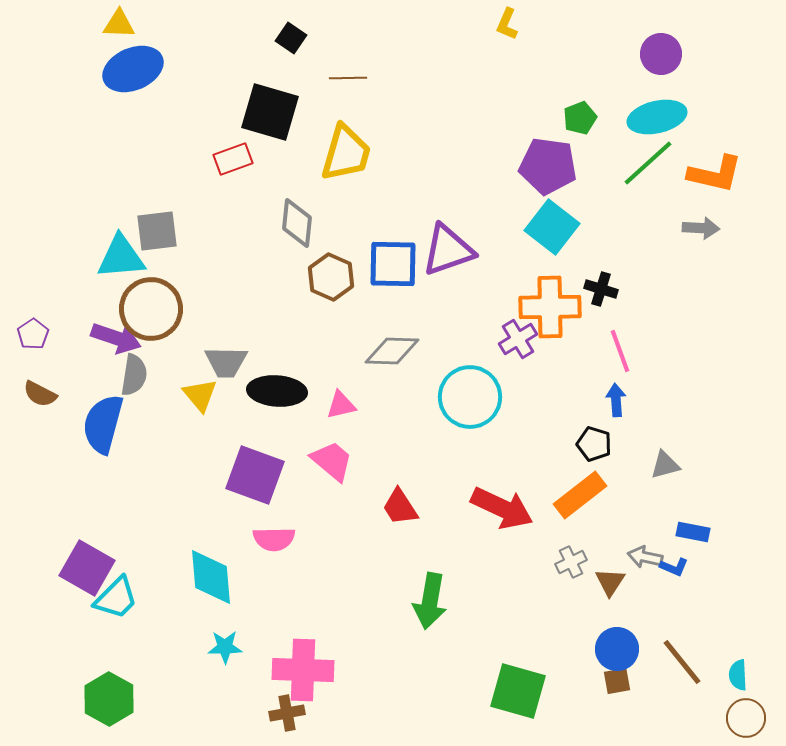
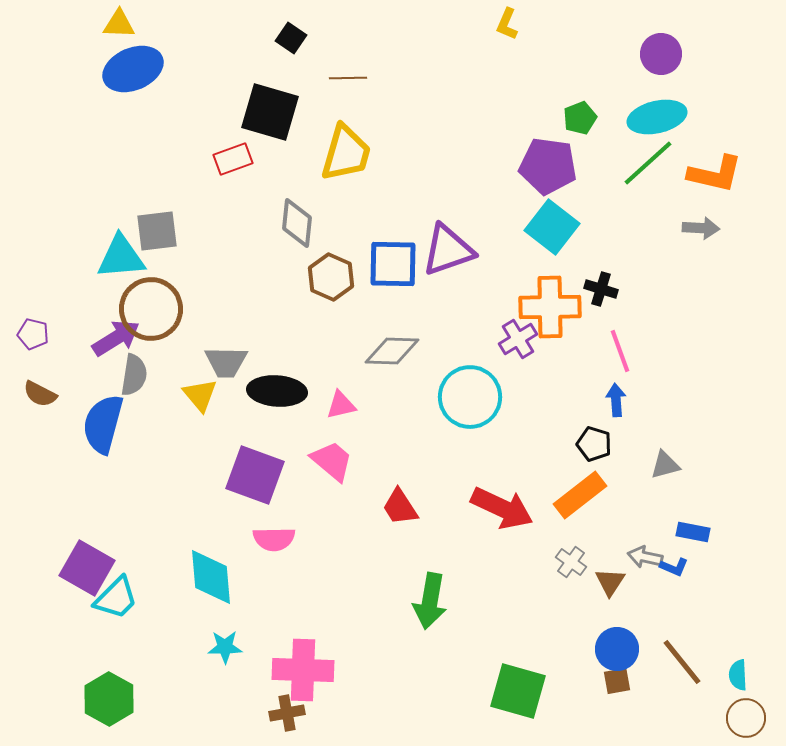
purple pentagon at (33, 334): rotated 24 degrees counterclockwise
purple arrow at (116, 338): rotated 51 degrees counterclockwise
gray cross at (571, 562): rotated 28 degrees counterclockwise
